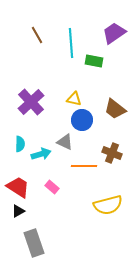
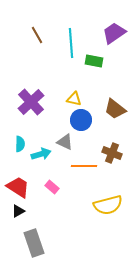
blue circle: moved 1 px left
